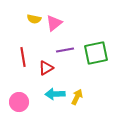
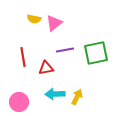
red triangle: rotated 21 degrees clockwise
